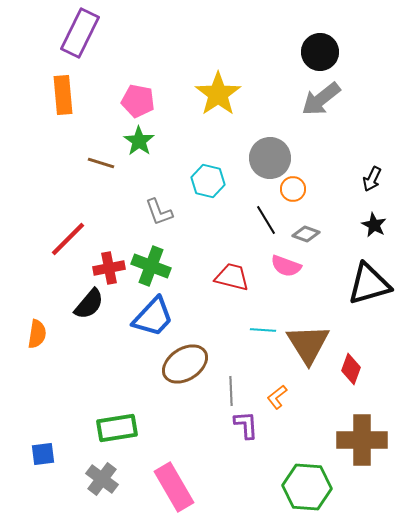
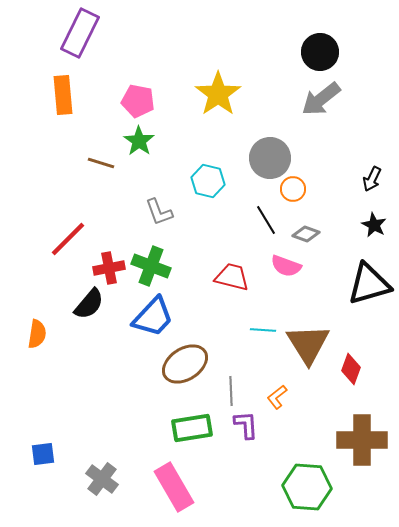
green rectangle: moved 75 px right
